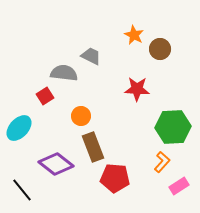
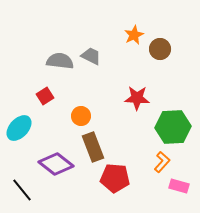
orange star: rotated 18 degrees clockwise
gray semicircle: moved 4 px left, 12 px up
red star: moved 9 px down
pink rectangle: rotated 48 degrees clockwise
